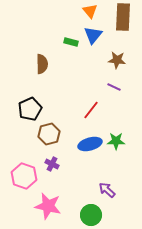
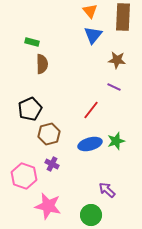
green rectangle: moved 39 px left
green star: rotated 18 degrees counterclockwise
